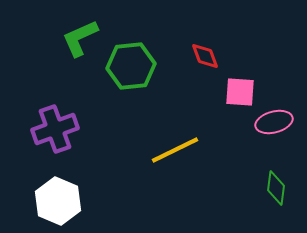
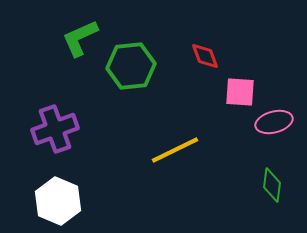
green diamond: moved 4 px left, 3 px up
